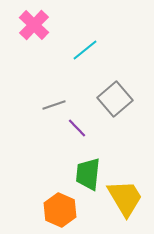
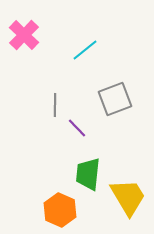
pink cross: moved 10 px left, 10 px down
gray square: rotated 20 degrees clockwise
gray line: moved 1 px right; rotated 70 degrees counterclockwise
yellow trapezoid: moved 3 px right, 1 px up
